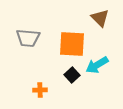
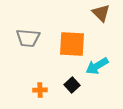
brown triangle: moved 1 px right, 5 px up
cyan arrow: moved 1 px down
black square: moved 10 px down
